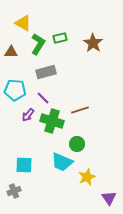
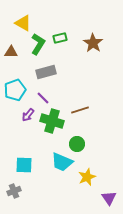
cyan pentagon: rotated 25 degrees counterclockwise
